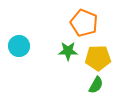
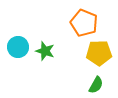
cyan circle: moved 1 px left, 1 px down
green star: moved 23 px left; rotated 18 degrees clockwise
yellow pentagon: moved 1 px right, 5 px up
